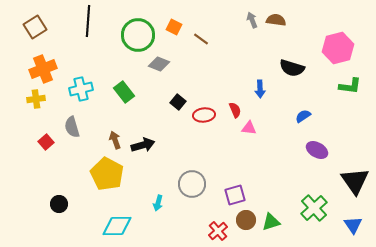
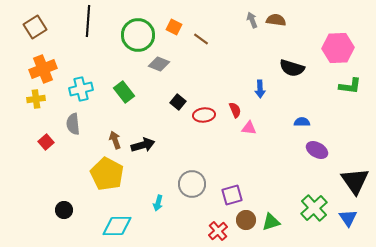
pink hexagon: rotated 12 degrees clockwise
blue semicircle: moved 1 px left, 6 px down; rotated 35 degrees clockwise
gray semicircle: moved 1 px right, 3 px up; rotated 10 degrees clockwise
purple square: moved 3 px left
black circle: moved 5 px right, 6 px down
blue triangle: moved 5 px left, 7 px up
